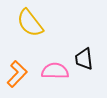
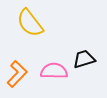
black trapezoid: rotated 80 degrees clockwise
pink semicircle: moved 1 px left
